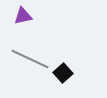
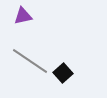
gray line: moved 2 px down; rotated 9 degrees clockwise
